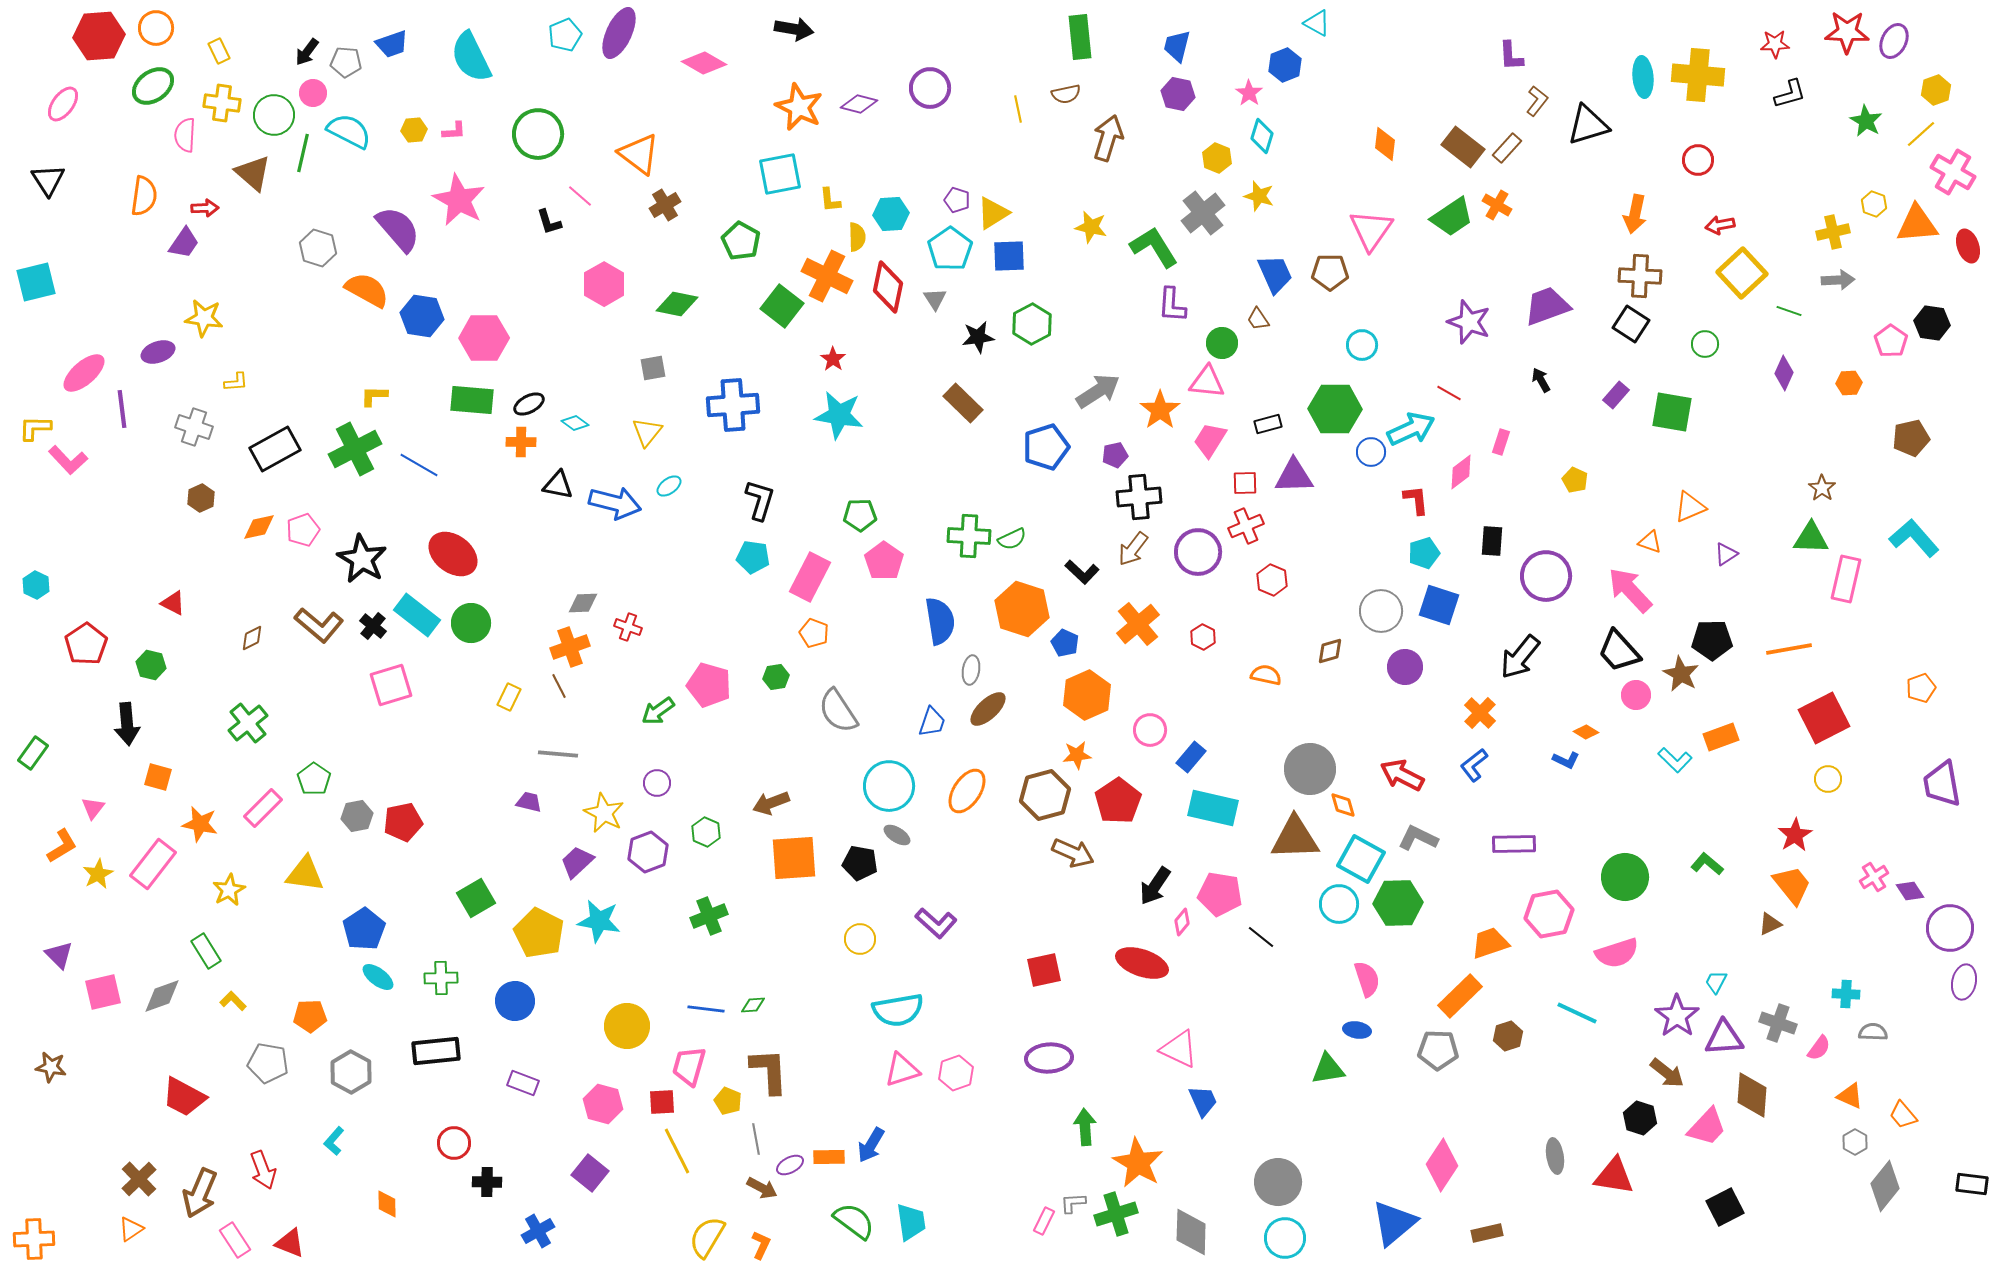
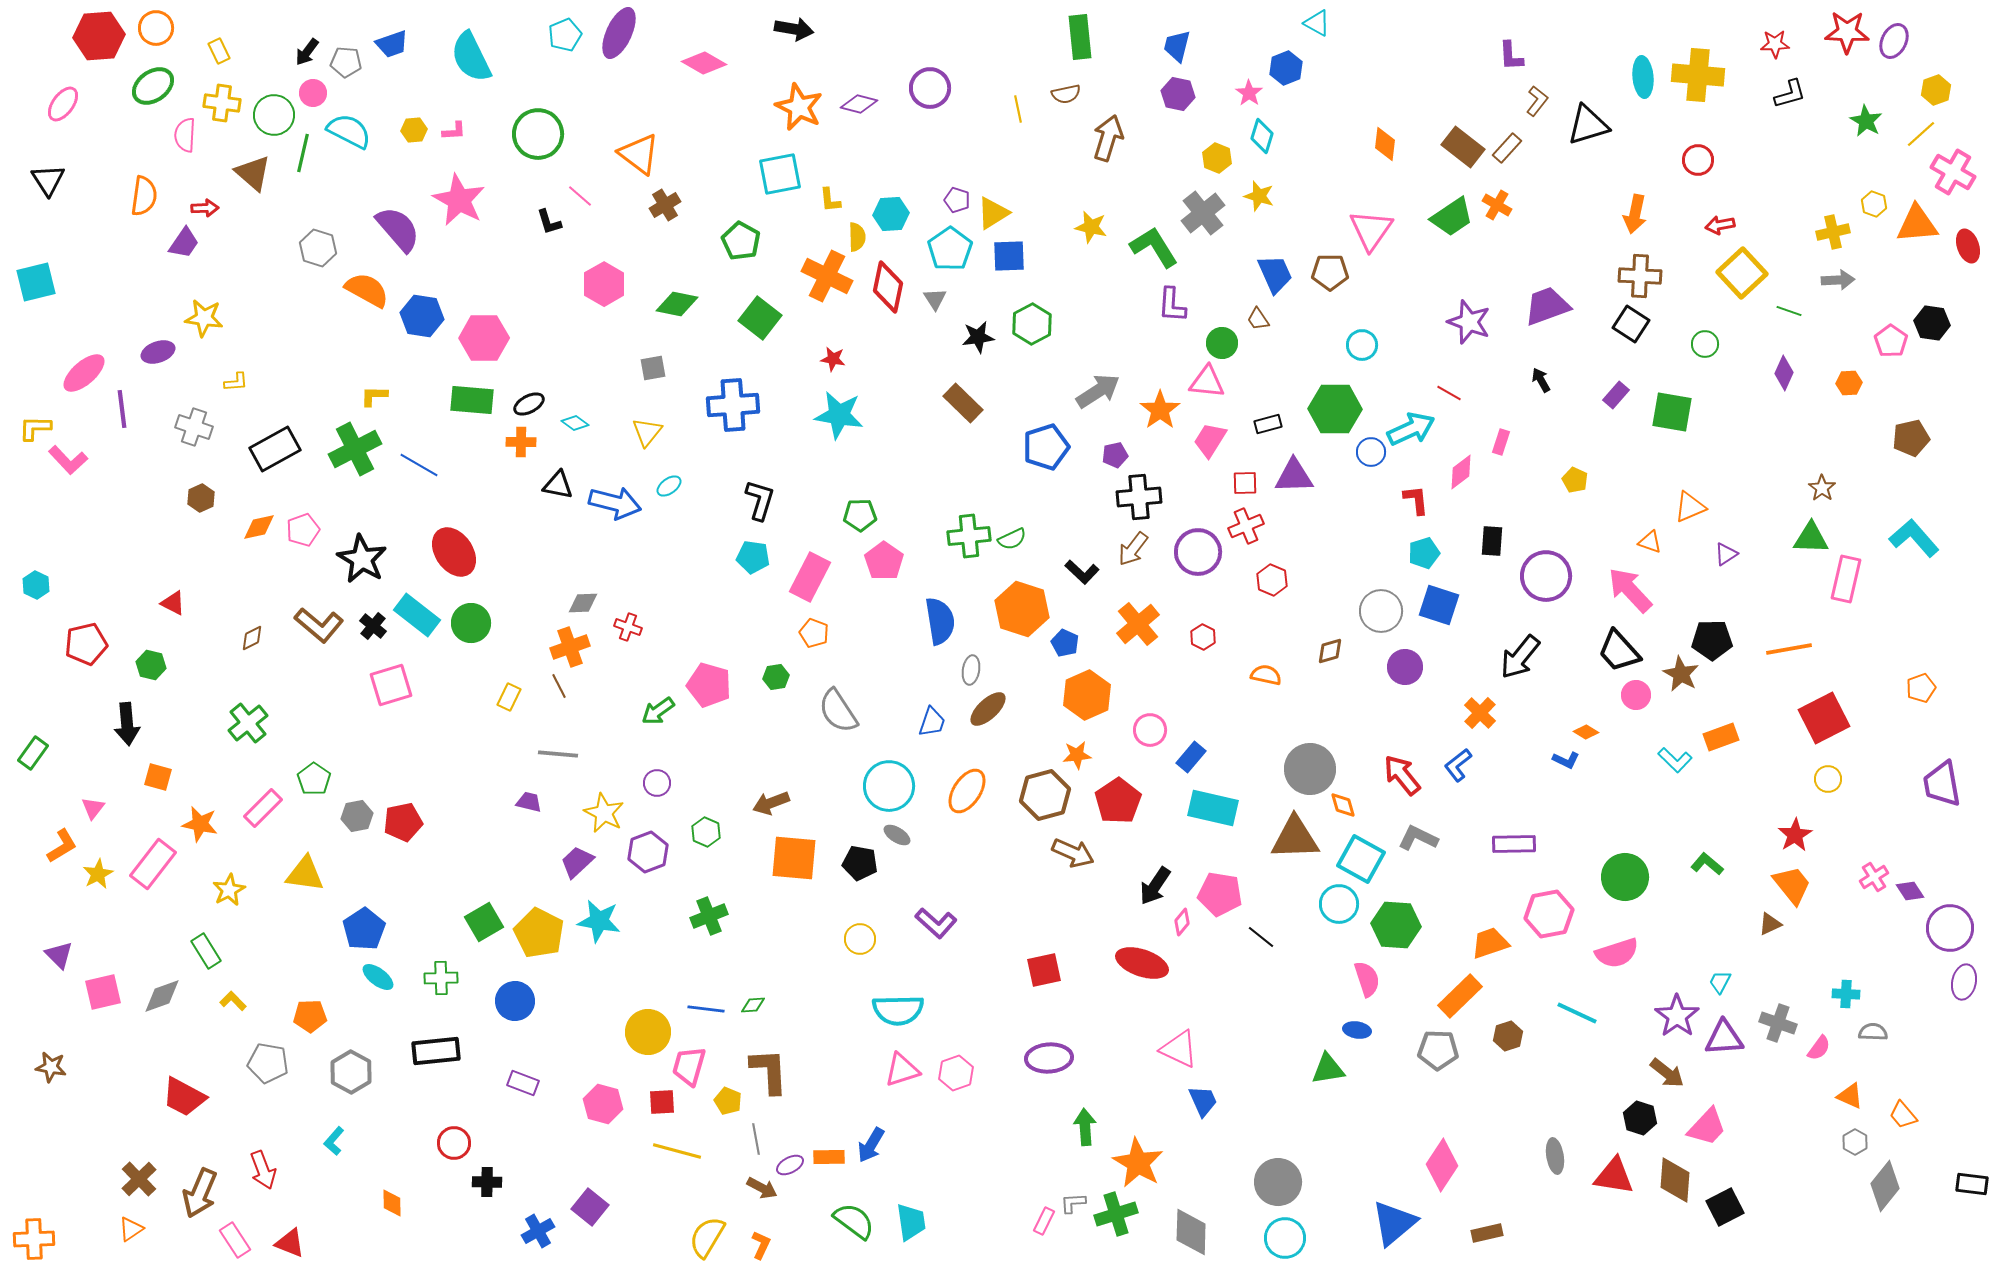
blue hexagon at (1285, 65): moved 1 px right, 3 px down
green square at (782, 306): moved 22 px left, 12 px down
red star at (833, 359): rotated 25 degrees counterclockwise
green cross at (969, 536): rotated 9 degrees counterclockwise
red ellipse at (453, 554): moved 1 px right, 2 px up; rotated 18 degrees clockwise
red pentagon at (86, 644): rotated 21 degrees clockwise
blue L-shape at (1474, 765): moved 16 px left
red arrow at (1402, 775): rotated 24 degrees clockwise
orange square at (794, 858): rotated 9 degrees clockwise
green square at (476, 898): moved 8 px right, 24 px down
green hexagon at (1398, 903): moved 2 px left, 22 px down; rotated 6 degrees clockwise
cyan trapezoid at (1716, 982): moved 4 px right
cyan semicircle at (898, 1010): rotated 9 degrees clockwise
yellow circle at (627, 1026): moved 21 px right, 6 px down
brown diamond at (1752, 1095): moved 77 px left, 85 px down
yellow line at (677, 1151): rotated 48 degrees counterclockwise
purple square at (590, 1173): moved 34 px down
orange diamond at (387, 1204): moved 5 px right, 1 px up
